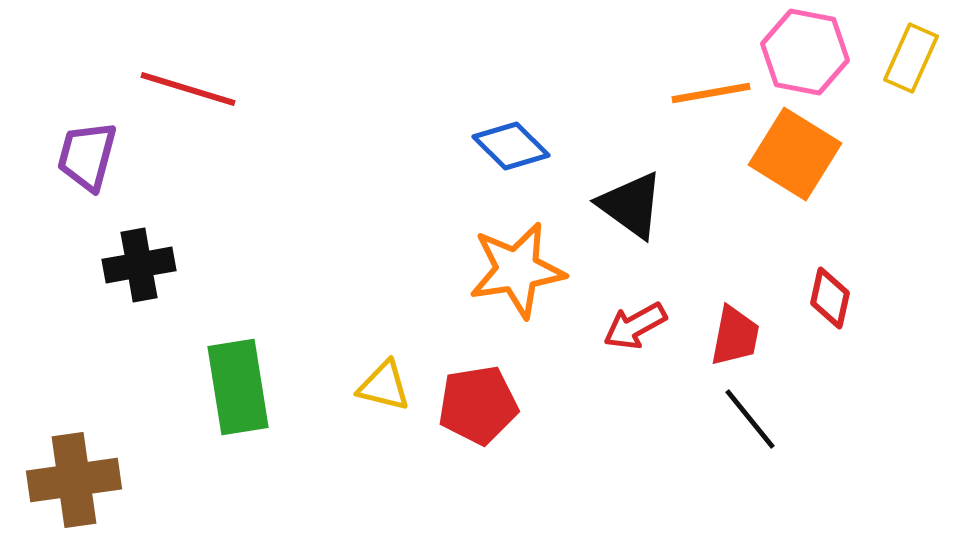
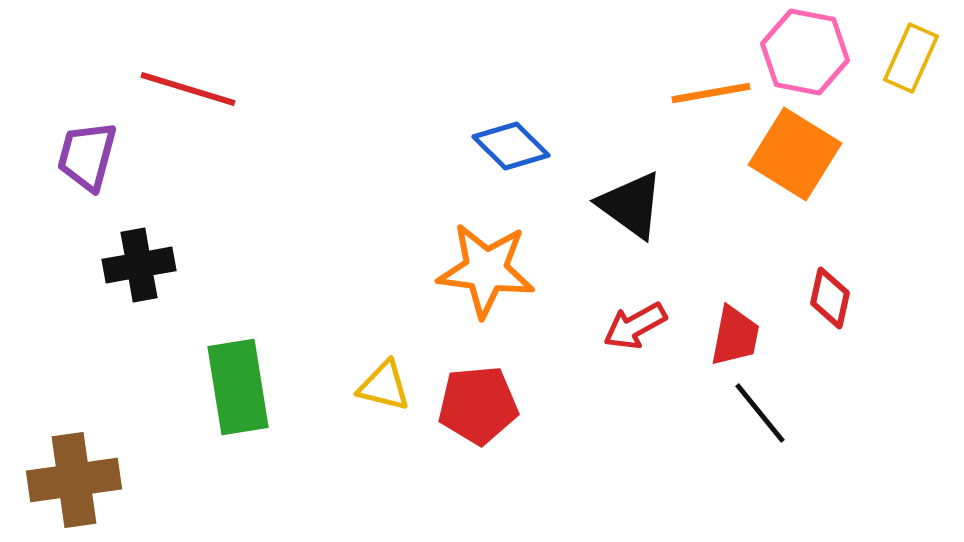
orange star: moved 31 px left; rotated 16 degrees clockwise
red pentagon: rotated 4 degrees clockwise
black line: moved 10 px right, 6 px up
